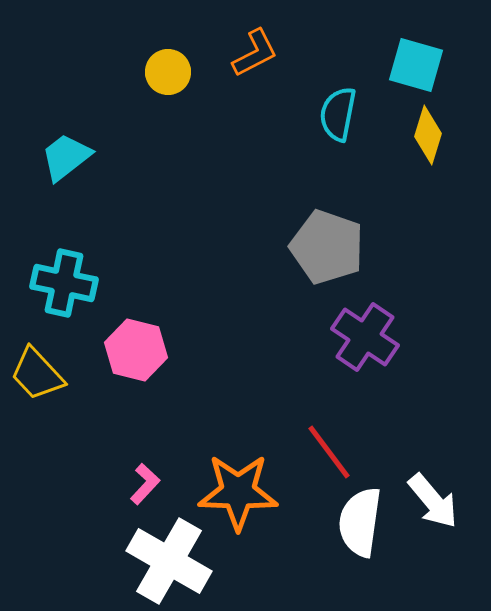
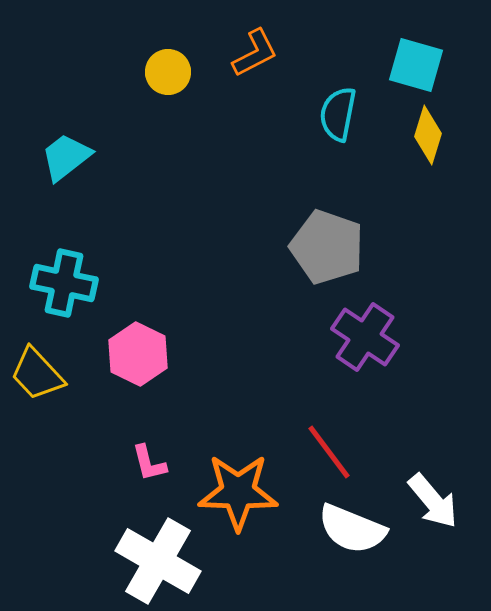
pink hexagon: moved 2 px right, 4 px down; rotated 12 degrees clockwise
pink L-shape: moved 4 px right, 21 px up; rotated 123 degrees clockwise
white semicircle: moved 8 px left, 7 px down; rotated 76 degrees counterclockwise
white cross: moved 11 px left
